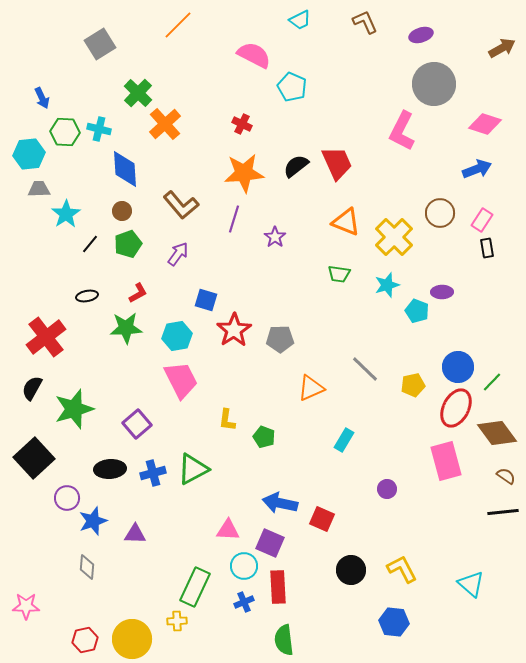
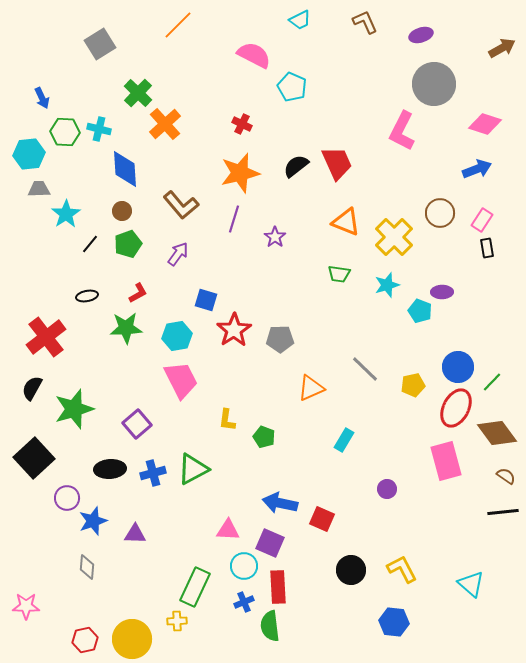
orange star at (244, 173): moved 4 px left; rotated 9 degrees counterclockwise
cyan pentagon at (417, 311): moved 3 px right
green semicircle at (284, 640): moved 14 px left, 14 px up
